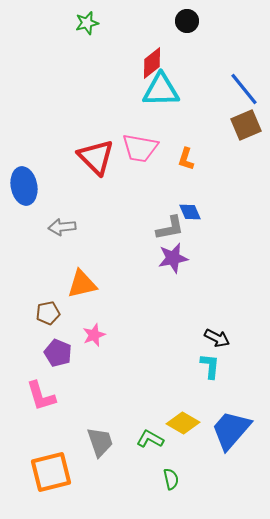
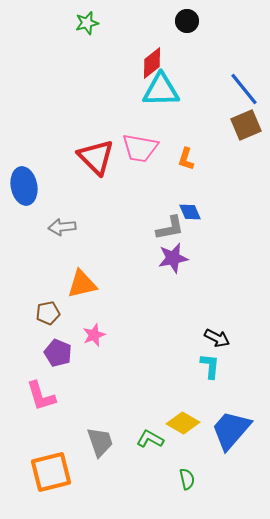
green semicircle: moved 16 px right
